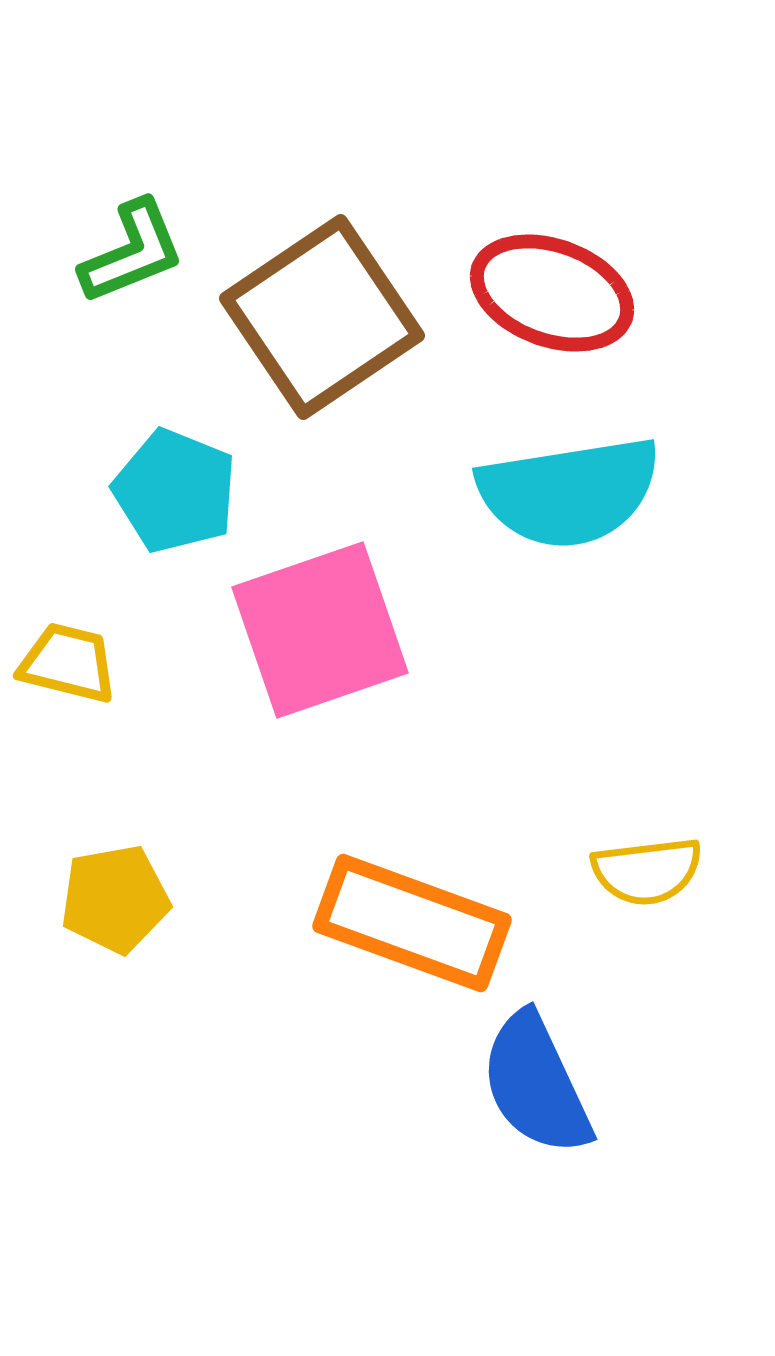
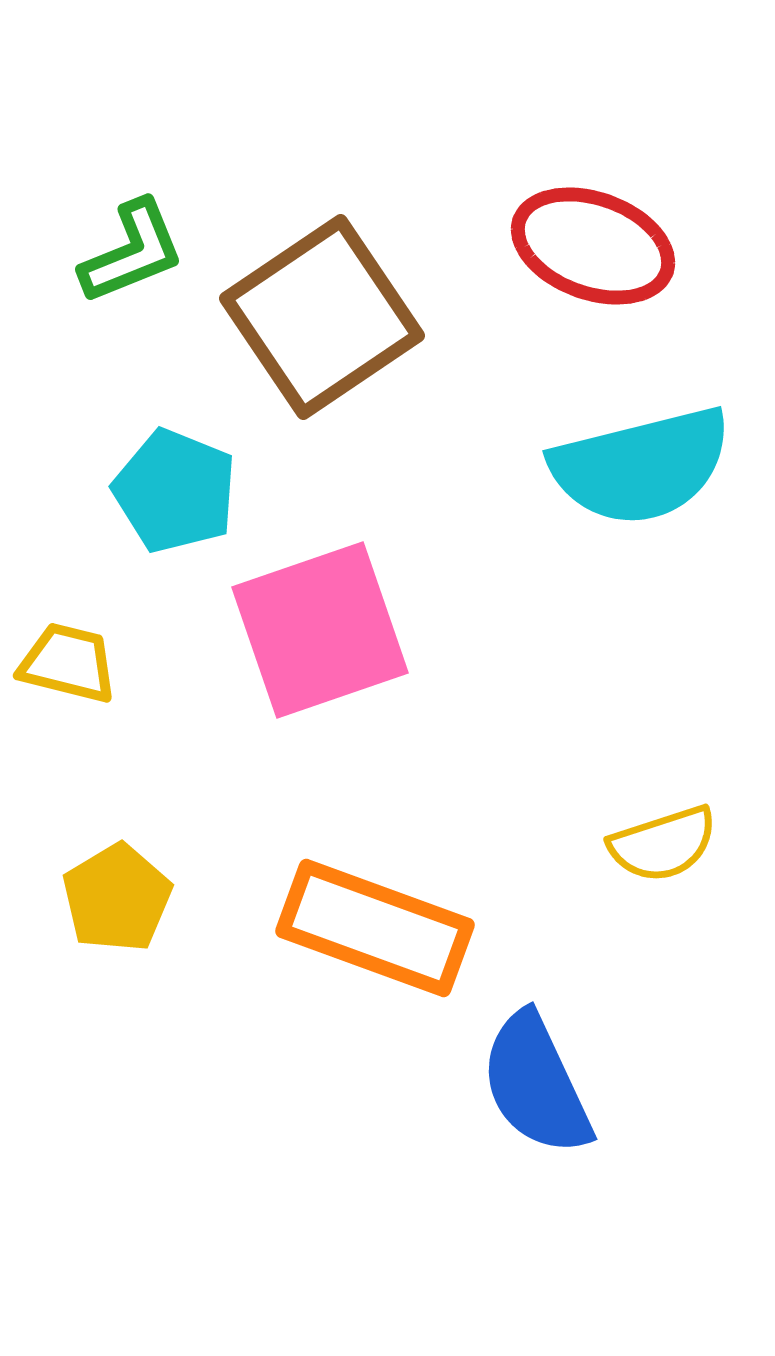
red ellipse: moved 41 px right, 47 px up
cyan semicircle: moved 72 px right, 26 px up; rotated 5 degrees counterclockwise
yellow semicircle: moved 16 px right, 27 px up; rotated 11 degrees counterclockwise
yellow pentagon: moved 2 px right, 1 px up; rotated 21 degrees counterclockwise
orange rectangle: moved 37 px left, 5 px down
